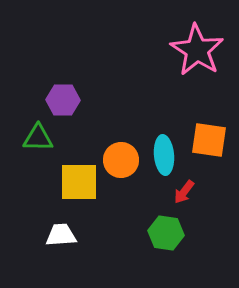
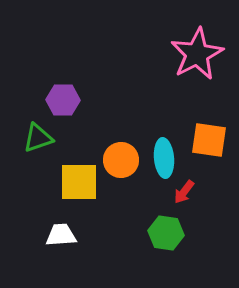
pink star: moved 4 px down; rotated 12 degrees clockwise
green triangle: rotated 20 degrees counterclockwise
cyan ellipse: moved 3 px down
